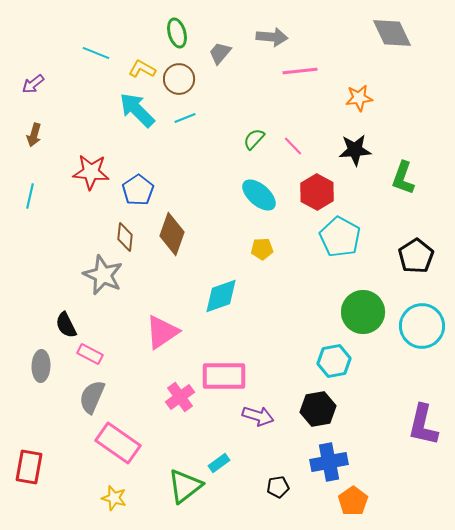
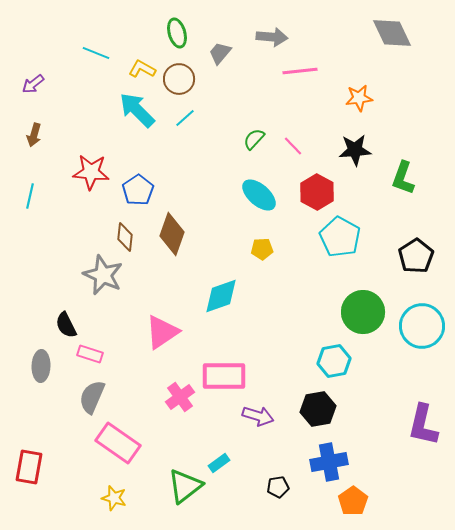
cyan line at (185, 118): rotated 20 degrees counterclockwise
pink rectangle at (90, 354): rotated 10 degrees counterclockwise
